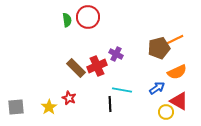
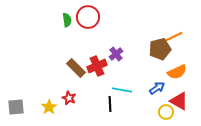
orange line: moved 1 px left, 3 px up
brown pentagon: moved 1 px right, 1 px down
purple cross: rotated 24 degrees clockwise
